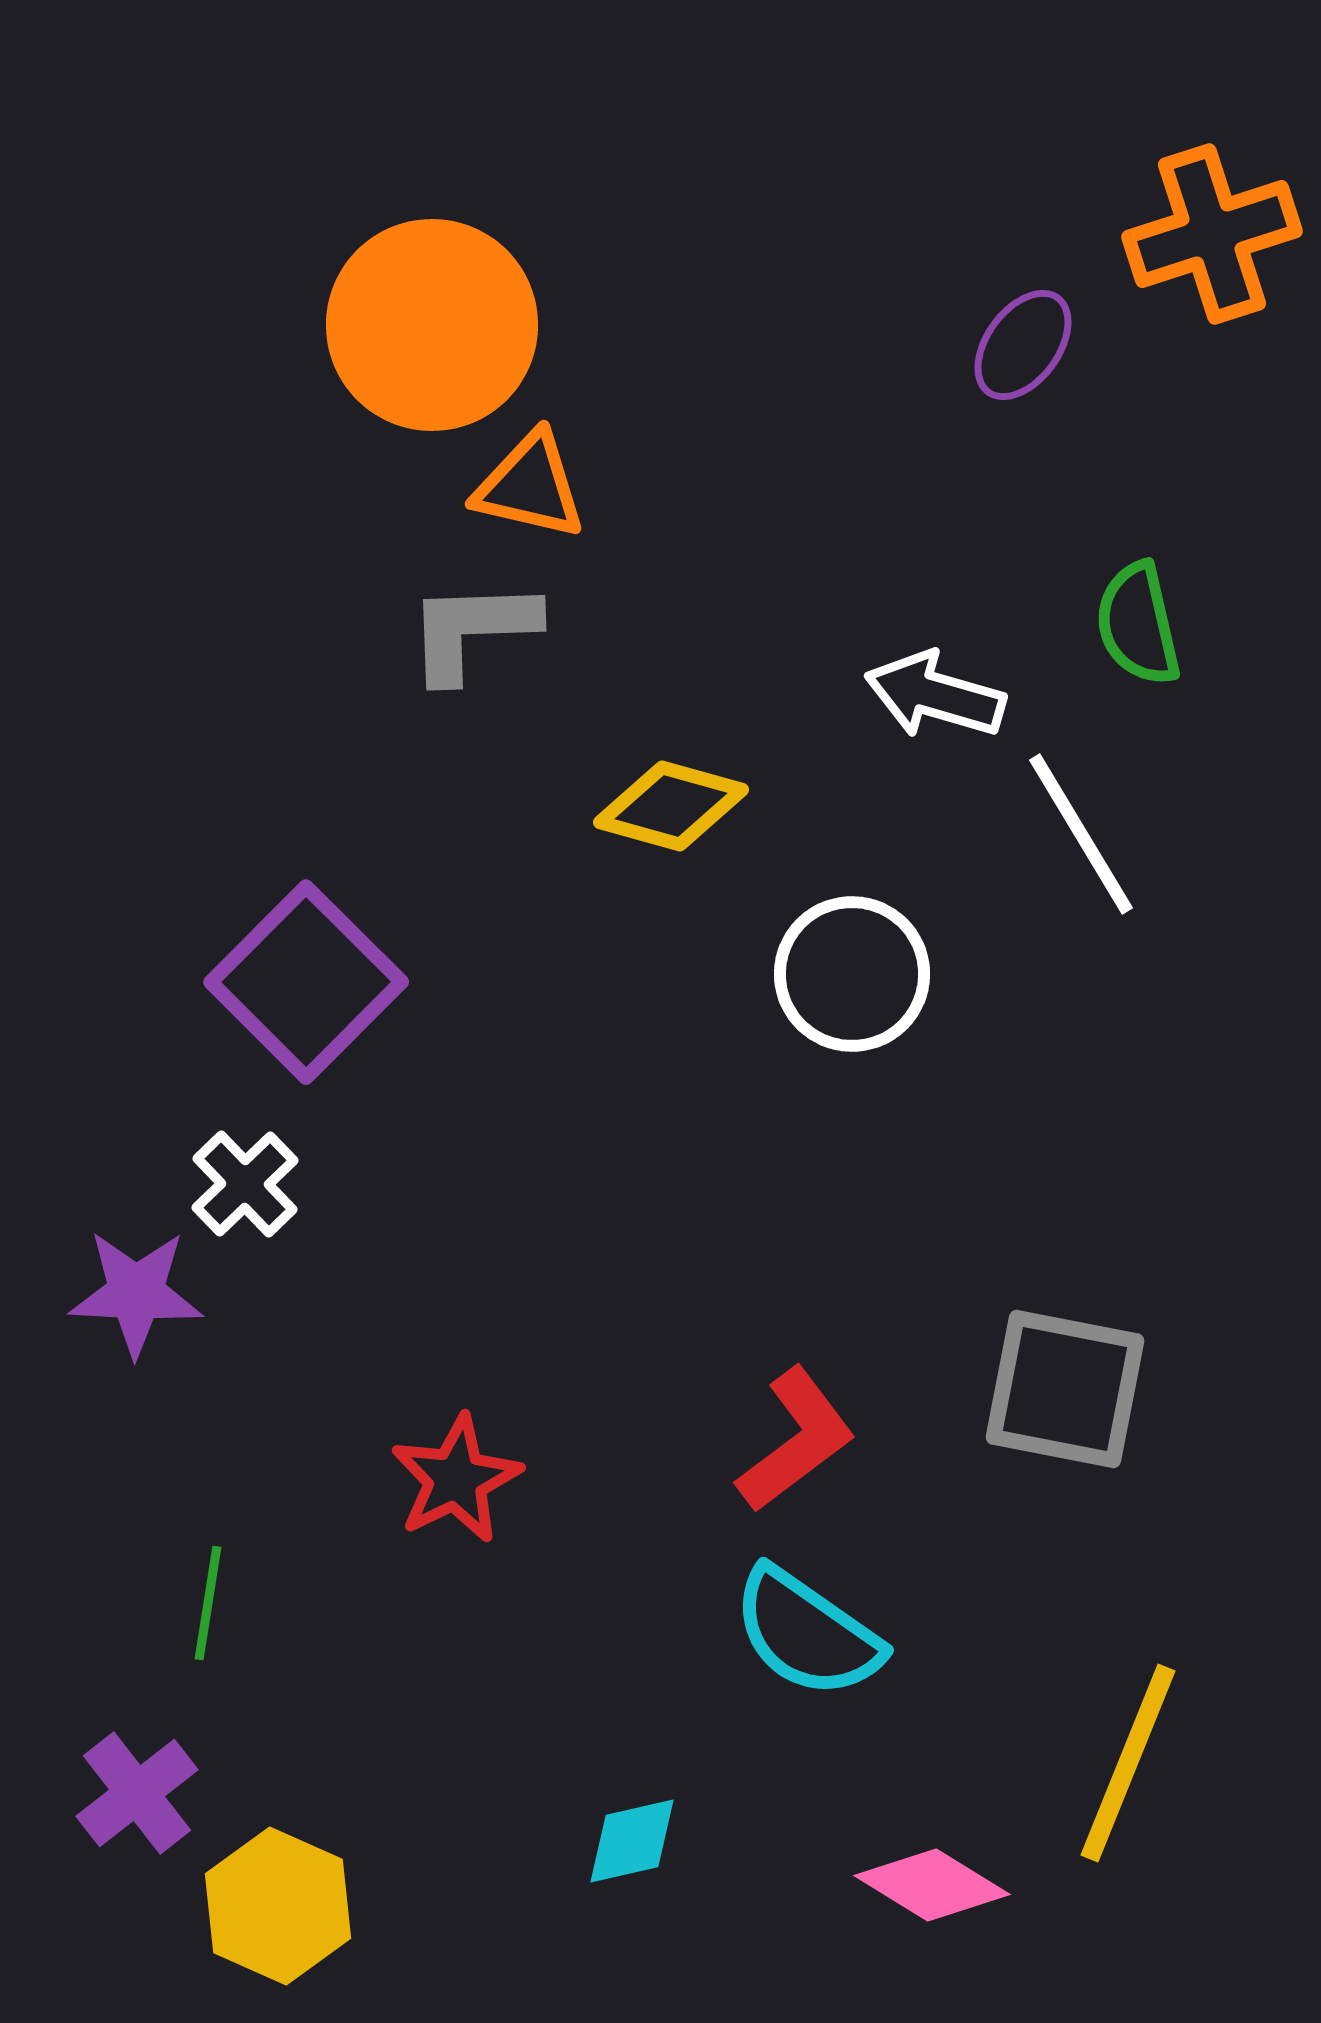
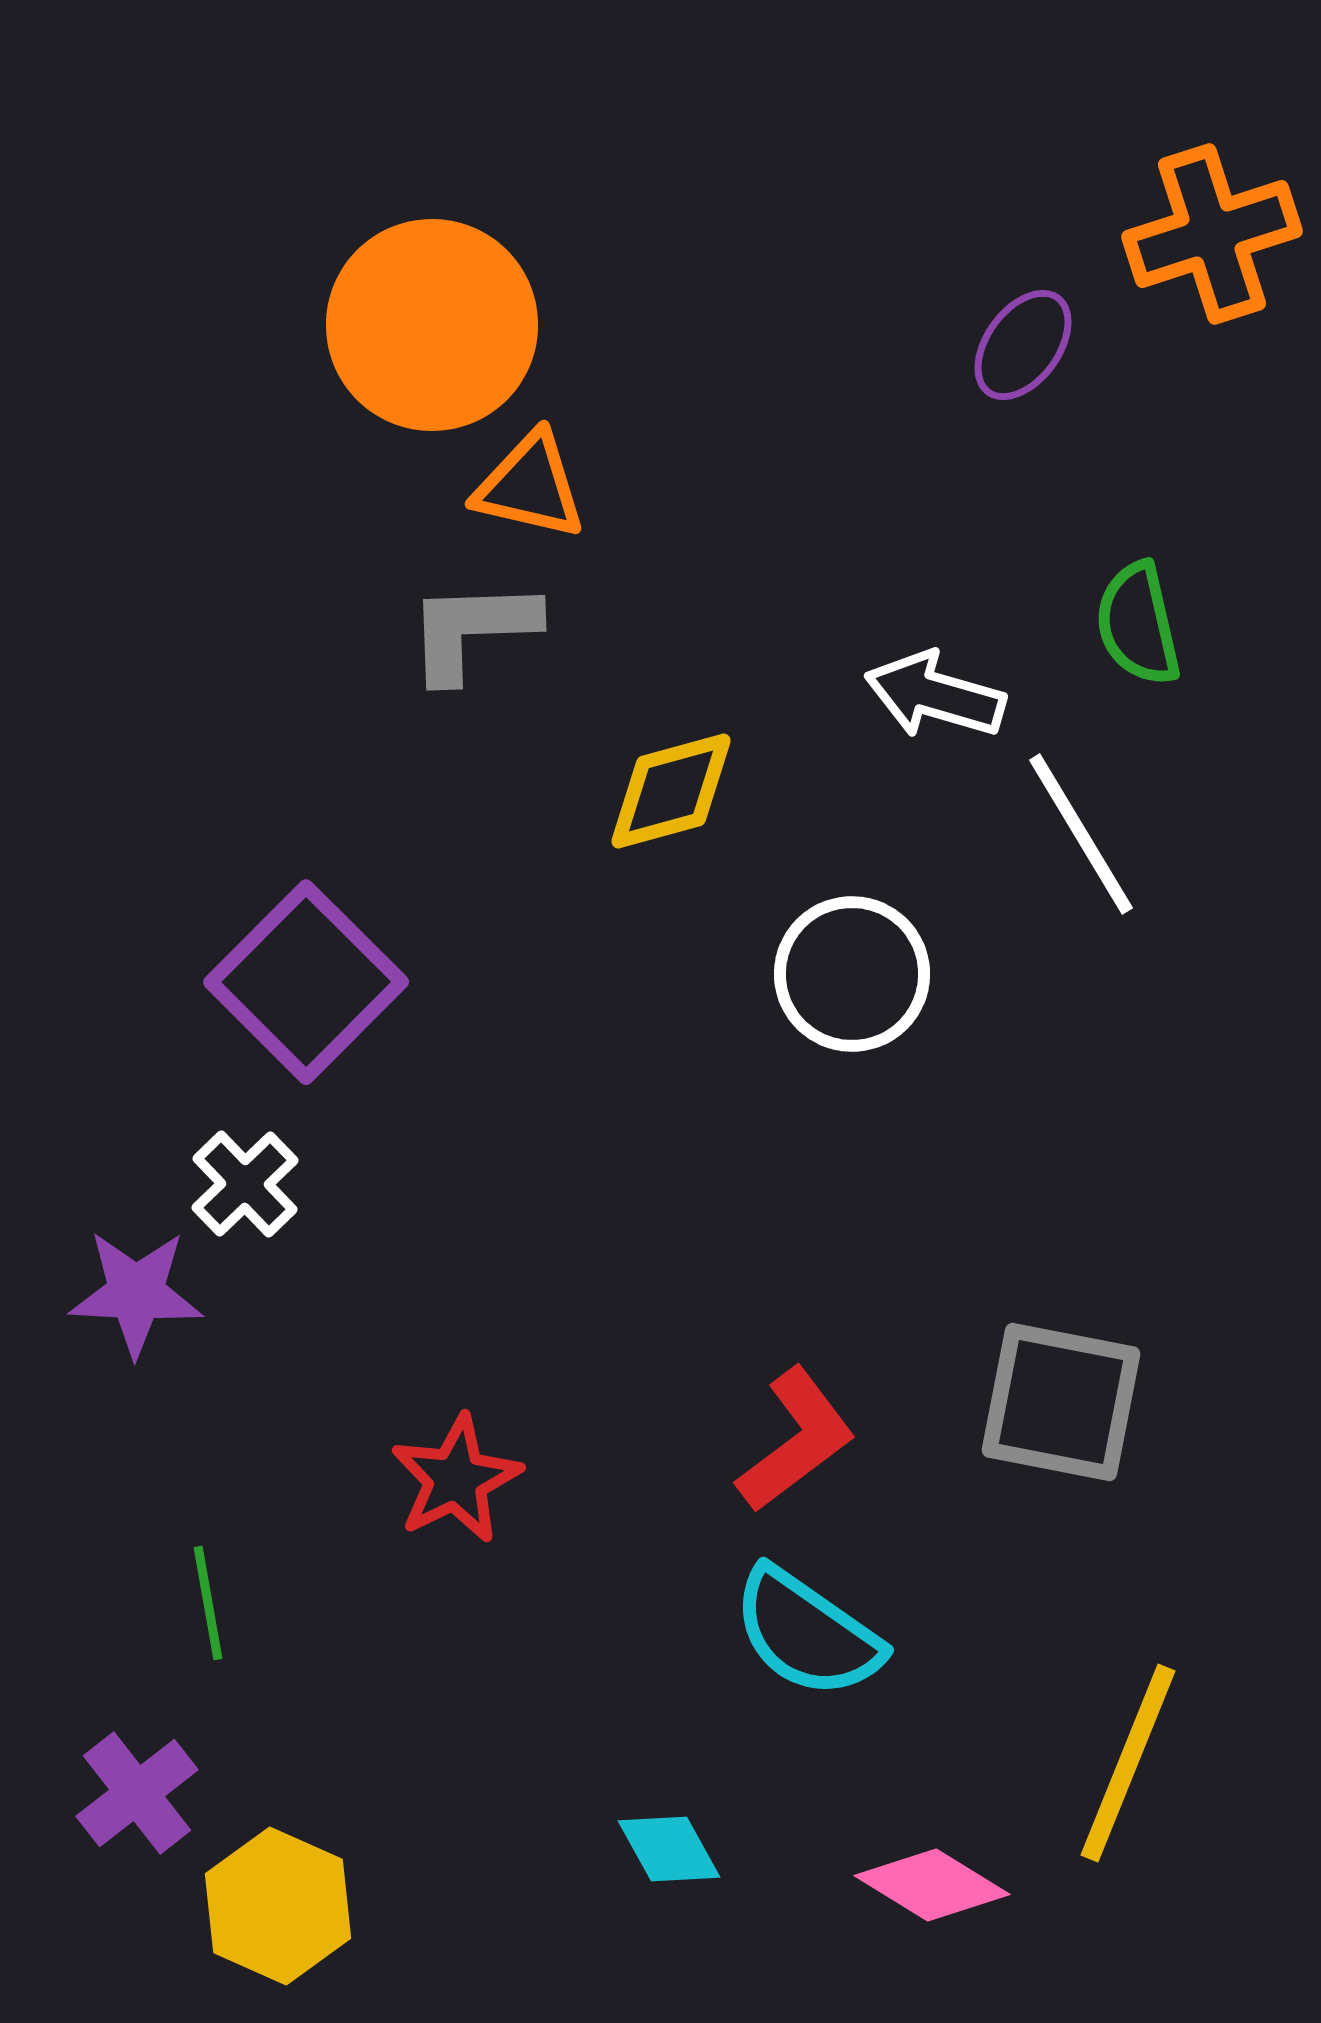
yellow diamond: moved 15 px up; rotated 31 degrees counterclockwise
gray square: moved 4 px left, 13 px down
green line: rotated 19 degrees counterclockwise
cyan diamond: moved 37 px right, 8 px down; rotated 74 degrees clockwise
